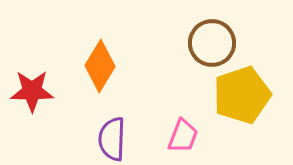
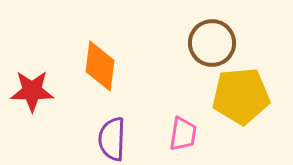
orange diamond: rotated 24 degrees counterclockwise
yellow pentagon: moved 1 px left, 1 px down; rotated 14 degrees clockwise
pink trapezoid: moved 2 px up; rotated 12 degrees counterclockwise
